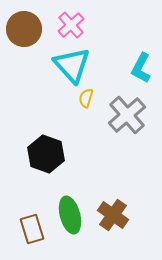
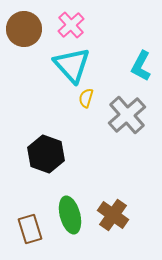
cyan L-shape: moved 2 px up
brown rectangle: moved 2 px left
